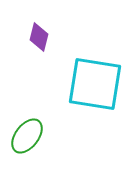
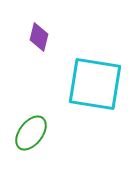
green ellipse: moved 4 px right, 3 px up
